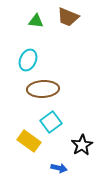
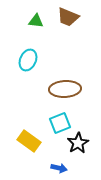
brown ellipse: moved 22 px right
cyan square: moved 9 px right, 1 px down; rotated 15 degrees clockwise
black star: moved 4 px left, 2 px up
